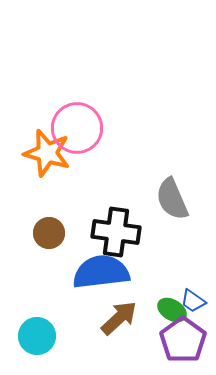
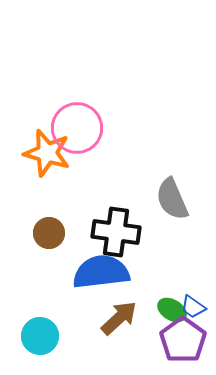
blue trapezoid: moved 6 px down
cyan circle: moved 3 px right
